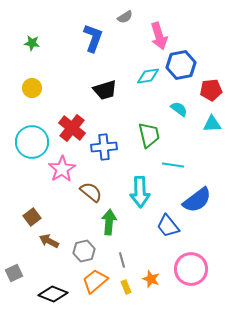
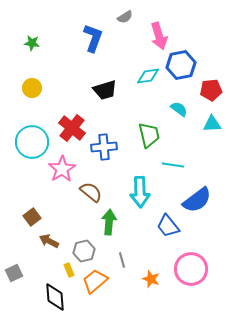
yellow rectangle: moved 57 px left, 17 px up
black diamond: moved 2 px right, 3 px down; rotated 64 degrees clockwise
